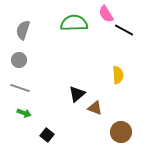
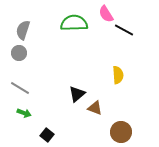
gray circle: moved 7 px up
gray line: rotated 12 degrees clockwise
